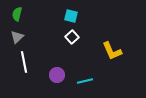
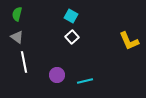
cyan square: rotated 16 degrees clockwise
gray triangle: rotated 40 degrees counterclockwise
yellow L-shape: moved 17 px right, 10 px up
